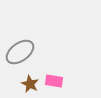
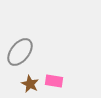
gray ellipse: rotated 16 degrees counterclockwise
